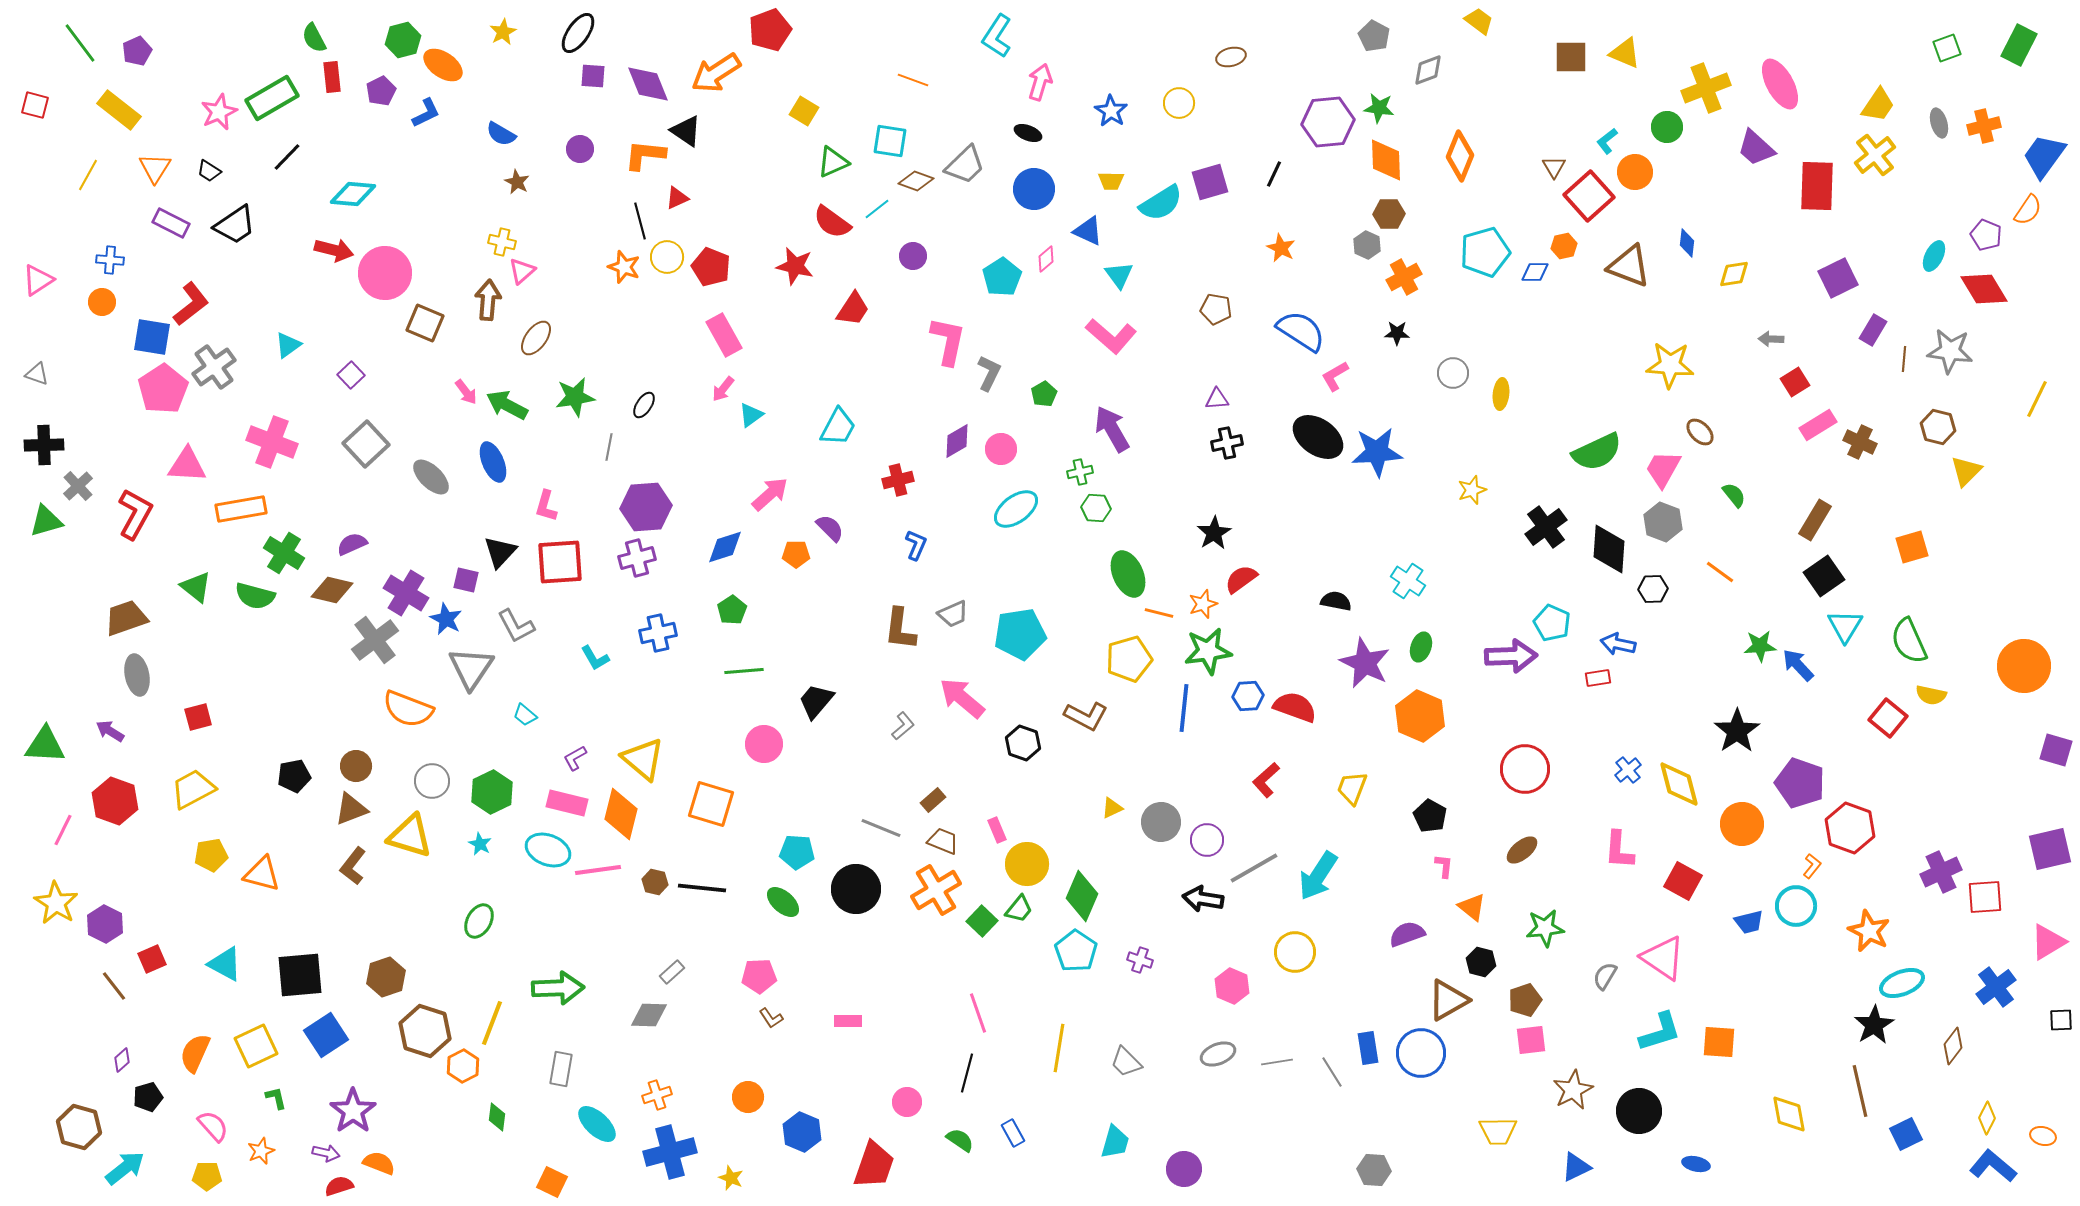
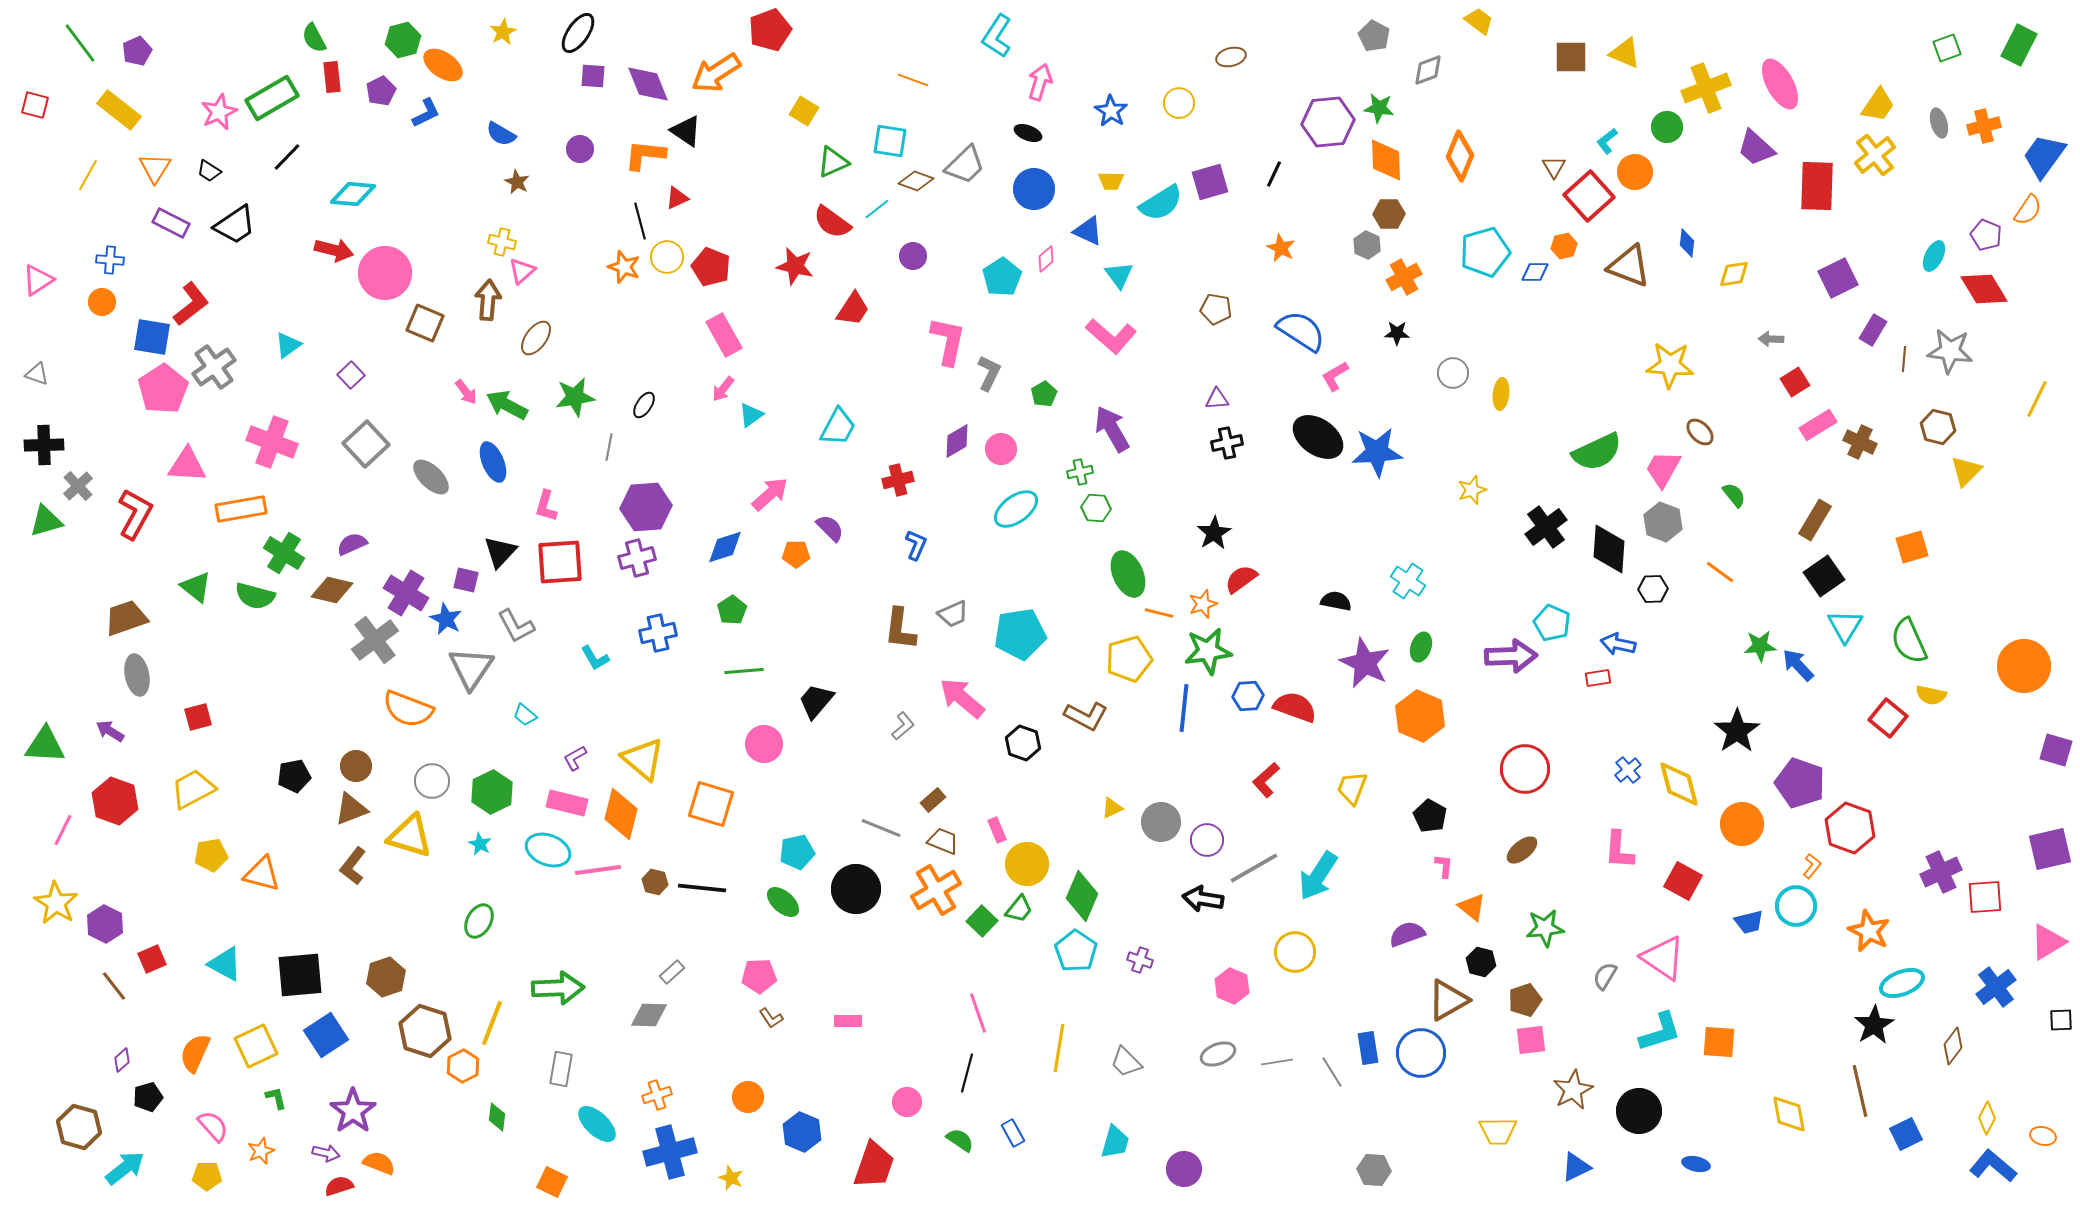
cyan pentagon at (797, 852): rotated 16 degrees counterclockwise
